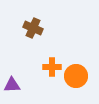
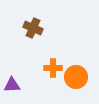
orange cross: moved 1 px right, 1 px down
orange circle: moved 1 px down
